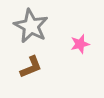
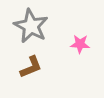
pink star: rotated 18 degrees clockwise
